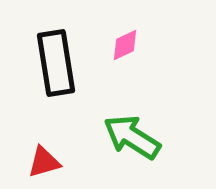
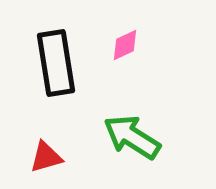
red triangle: moved 2 px right, 5 px up
